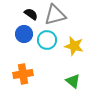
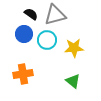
yellow star: moved 2 px down; rotated 18 degrees counterclockwise
